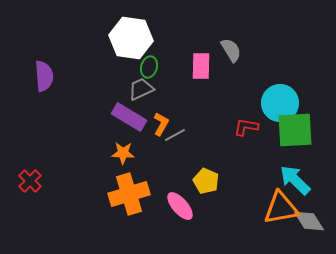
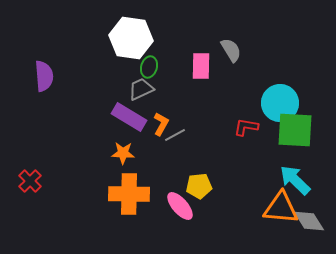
green square: rotated 6 degrees clockwise
yellow pentagon: moved 7 px left, 5 px down; rotated 30 degrees counterclockwise
orange cross: rotated 18 degrees clockwise
orange triangle: rotated 15 degrees clockwise
